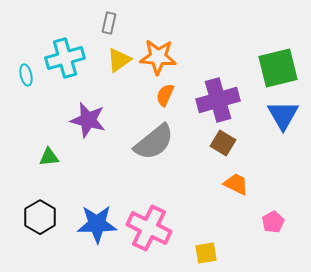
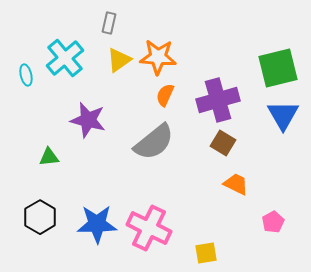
cyan cross: rotated 24 degrees counterclockwise
